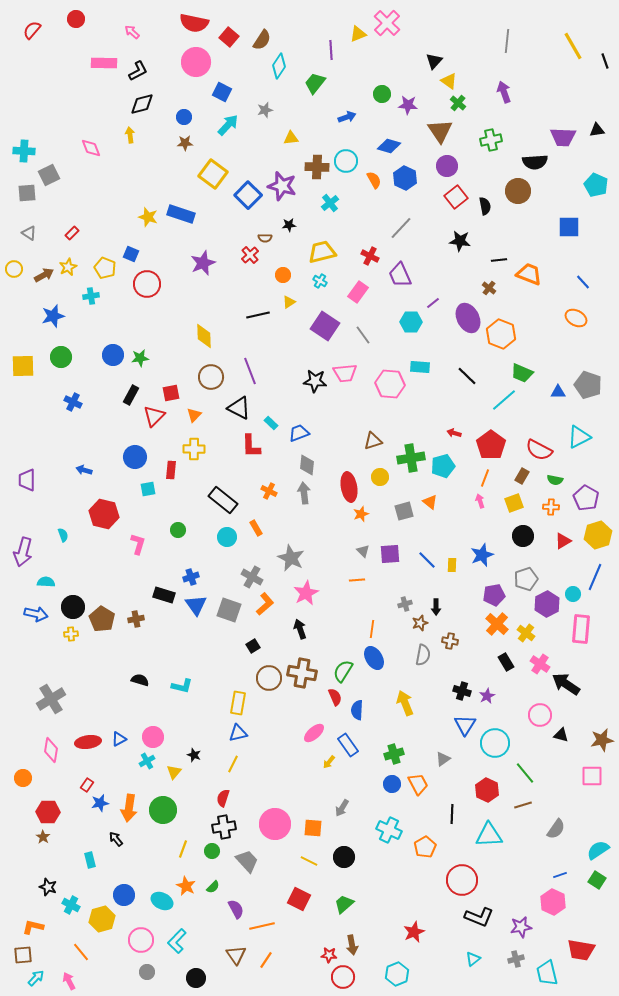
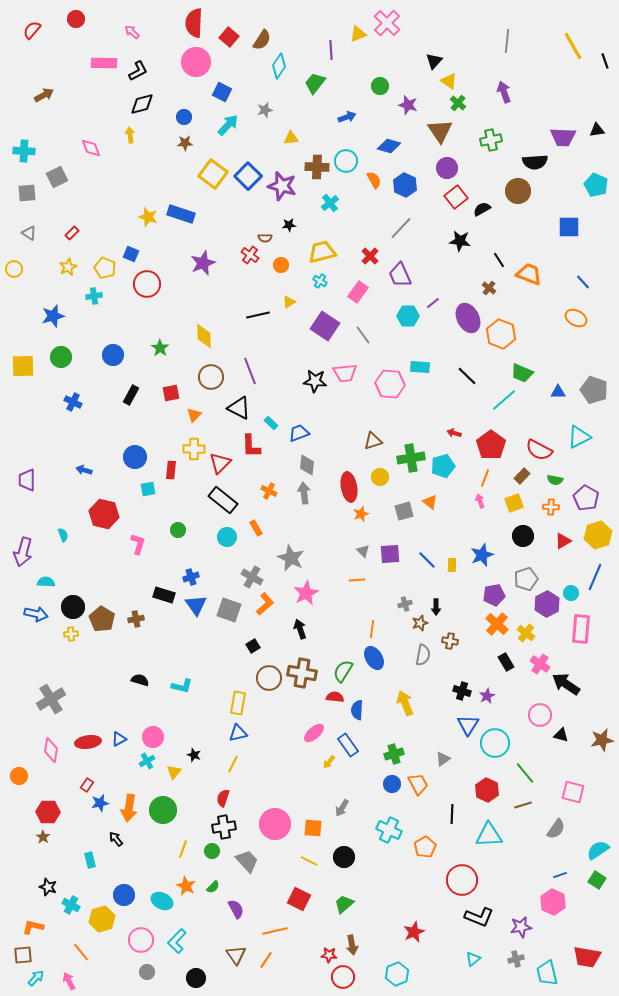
red semicircle at (194, 23): rotated 80 degrees clockwise
green circle at (382, 94): moved 2 px left, 8 px up
purple star at (408, 105): rotated 12 degrees clockwise
purple circle at (447, 166): moved 2 px down
gray square at (49, 175): moved 8 px right, 2 px down
blue hexagon at (405, 178): moved 7 px down
blue square at (248, 195): moved 19 px up
black semicircle at (485, 206): moved 3 px left, 3 px down; rotated 108 degrees counterclockwise
red cross at (250, 255): rotated 12 degrees counterclockwise
red cross at (370, 256): rotated 18 degrees clockwise
black line at (499, 260): rotated 63 degrees clockwise
brown arrow at (44, 275): moved 180 px up
orange circle at (283, 275): moved 2 px left, 10 px up
cyan cross at (91, 296): moved 3 px right
cyan hexagon at (411, 322): moved 3 px left, 6 px up
green star at (140, 358): moved 20 px right, 10 px up; rotated 30 degrees counterclockwise
gray pentagon at (588, 385): moved 6 px right, 5 px down
red triangle at (154, 416): moved 66 px right, 47 px down
brown rectangle at (522, 476): rotated 14 degrees clockwise
cyan circle at (573, 594): moved 2 px left, 1 px up
red semicircle at (335, 697): rotated 60 degrees counterclockwise
blue triangle at (465, 725): moved 3 px right
pink square at (592, 776): moved 19 px left, 16 px down; rotated 15 degrees clockwise
orange circle at (23, 778): moved 4 px left, 2 px up
orange line at (262, 926): moved 13 px right, 5 px down
red trapezoid at (581, 950): moved 6 px right, 7 px down
